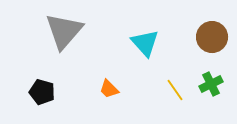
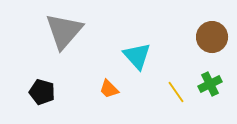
cyan triangle: moved 8 px left, 13 px down
green cross: moved 1 px left
yellow line: moved 1 px right, 2 px down
